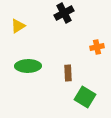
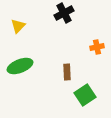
yellow triangle: rotated 14 degrees counterclockwise
green ellipse: moved 8 px left; rotated 20 degrees counterclockwise
brown rectangle: moved 1 px left, 1 px up
green square: moved 2 px up; rotated 25 degrees clockwise
